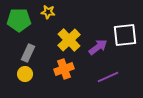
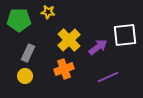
yellow circle: moved 2 px down
